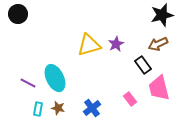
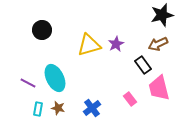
black circle: moved 24 px right, 16 px down
